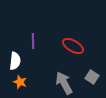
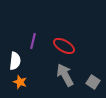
purple line: rotated 14 degrees clockwise
red ellipse: moved 9 px left
gray square: moved 1 px right, 5 px down
gray arrow: moved 1 px right, 8 px up
